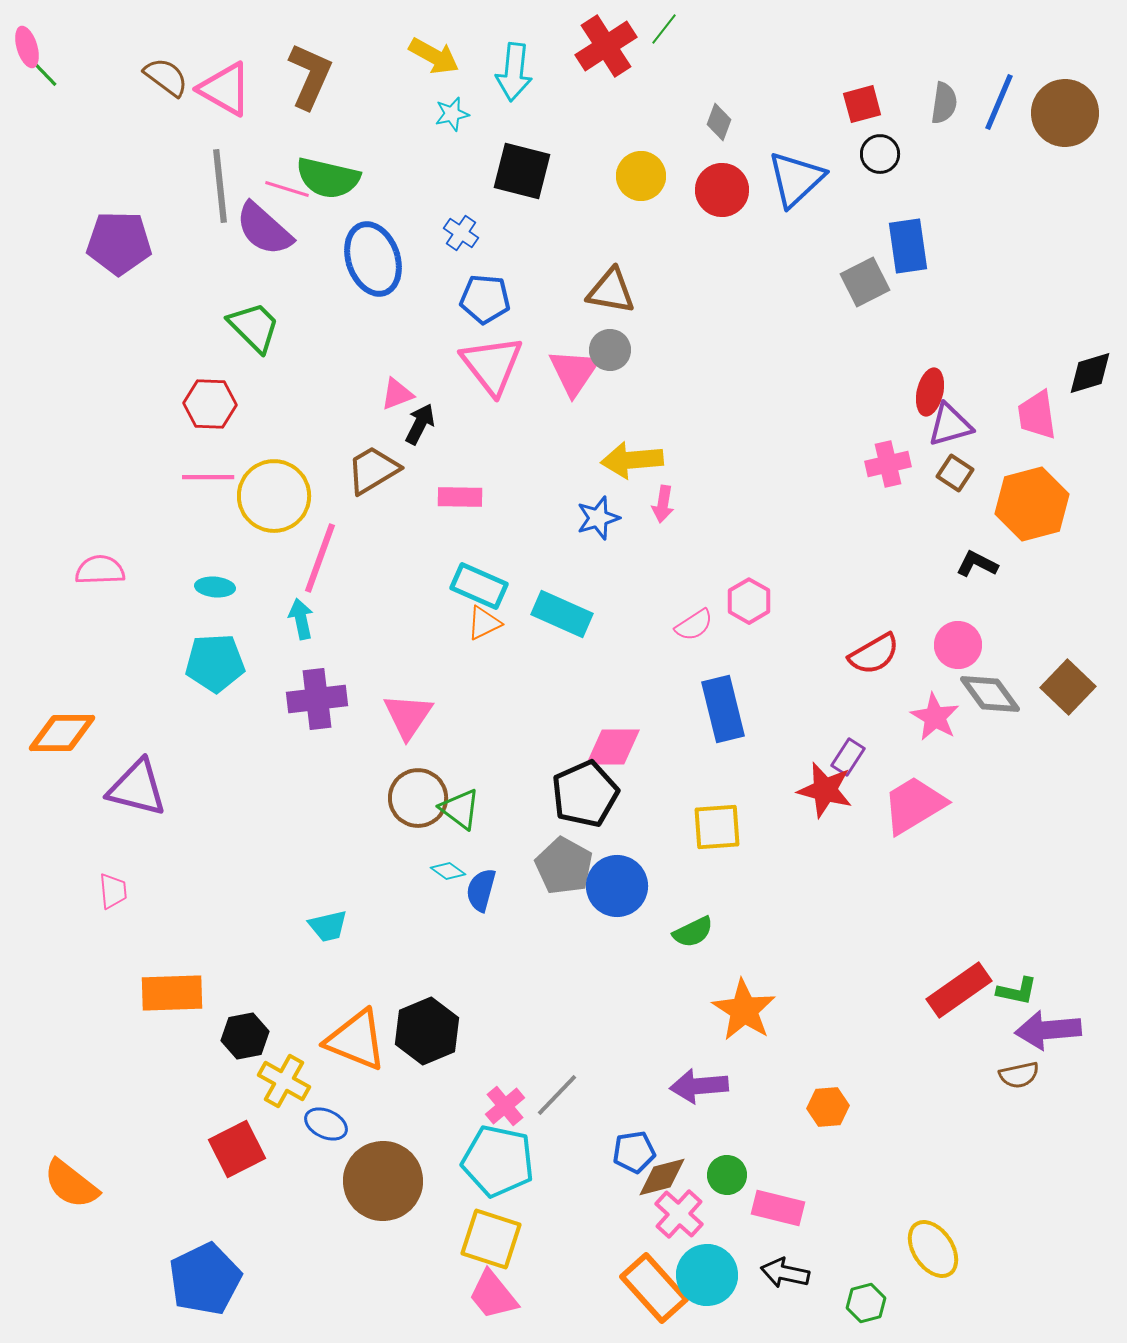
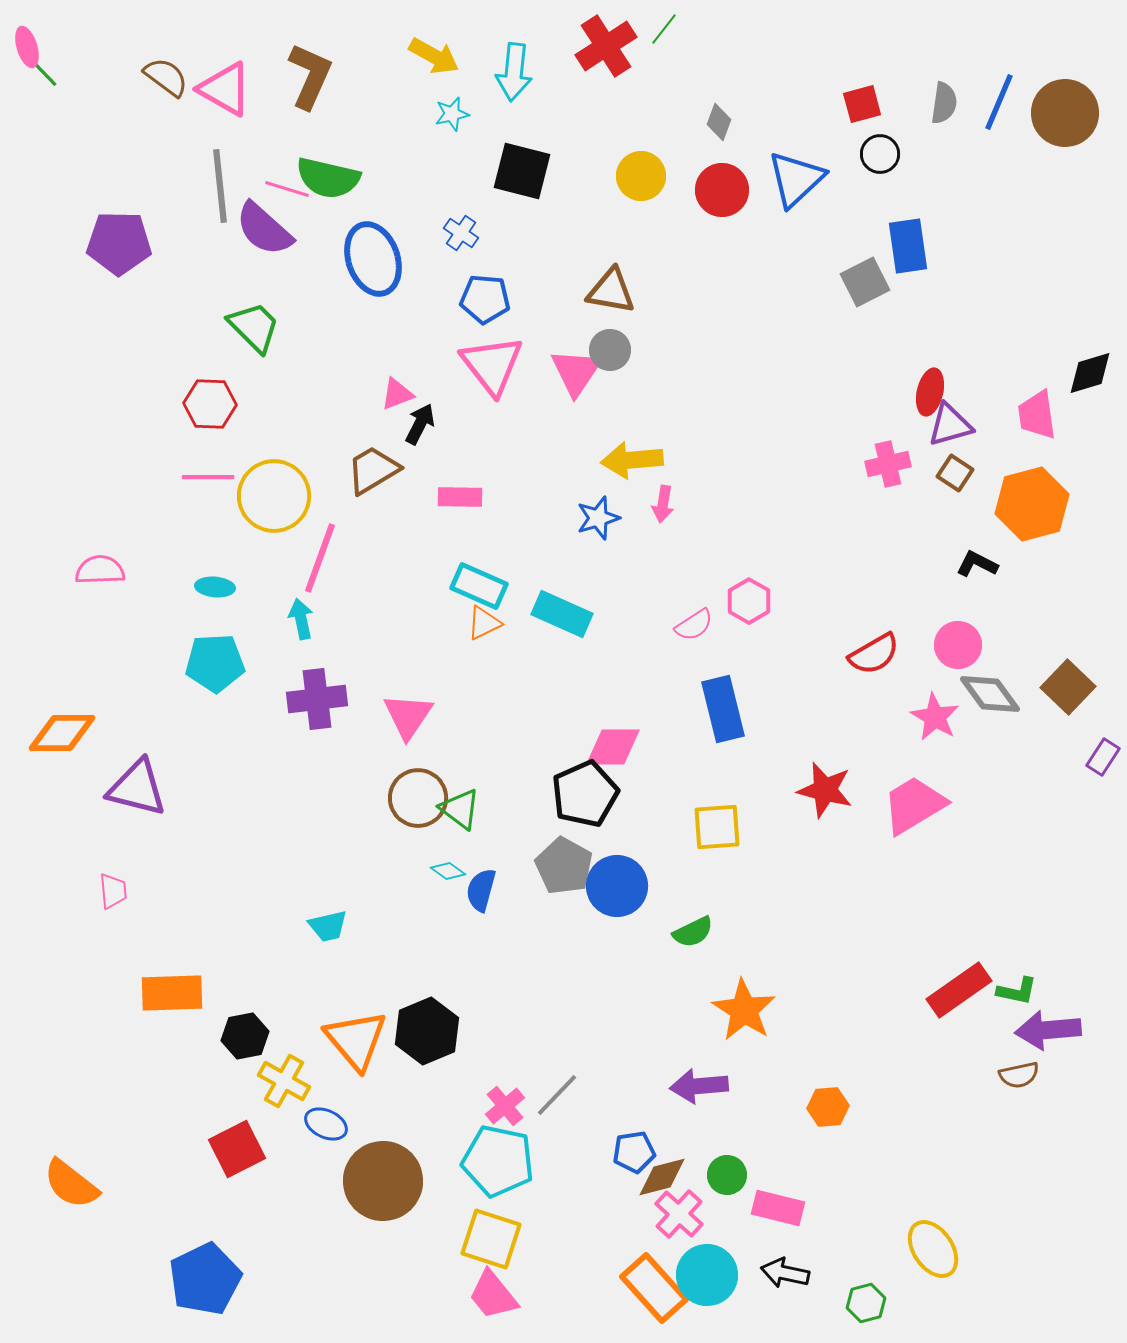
pink triangle at (574, 372): moved 2 px right
purple rectangle at (848, 757): moved 255 px right
orange triangle at (356, 1040): rotated 28 degrees clockwise
